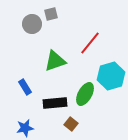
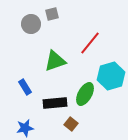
gray square: moved 1 px right
gray circle: moved 1 px left
